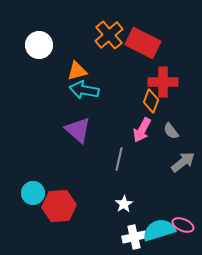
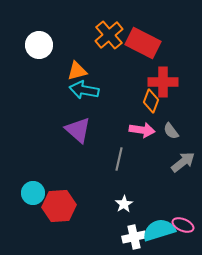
pink arrow: rotated 110 degrees counterclockwise
